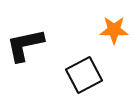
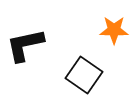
black square: rotated 27 degrees counterclockwise
